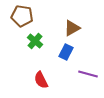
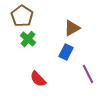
brown pentagon: rotated 25 degrees clockwise
green cross: moved 7 px left, 2 px up
purple line: rotated 48 degrees clockwise
red semicircle: moved 3 px left, 1 px up; rotated 18 degrees counterclockwise
